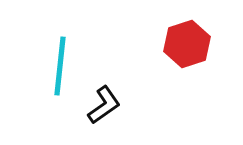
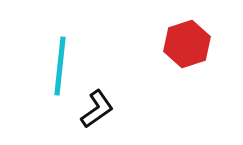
black L-shape: moved 7 px left, 4 px down
